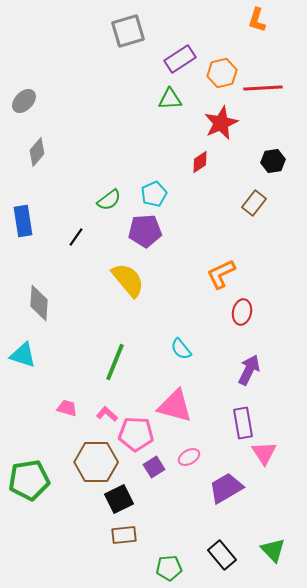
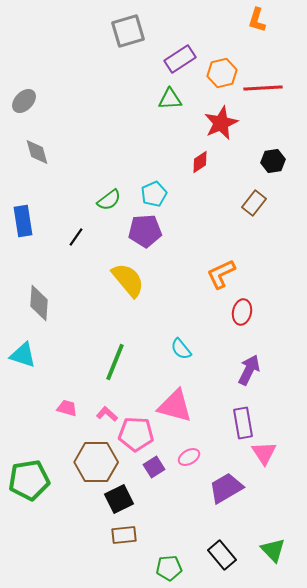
gray diamond at (37, 152): rotated 56 degrees counterclockwise
